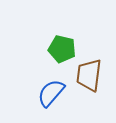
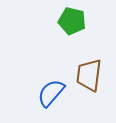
green pentagon: moved 10 px right, 28 px up
